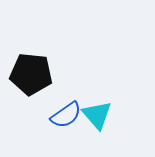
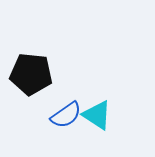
cyan triangle: rotated 16 degrees counterclockwise
